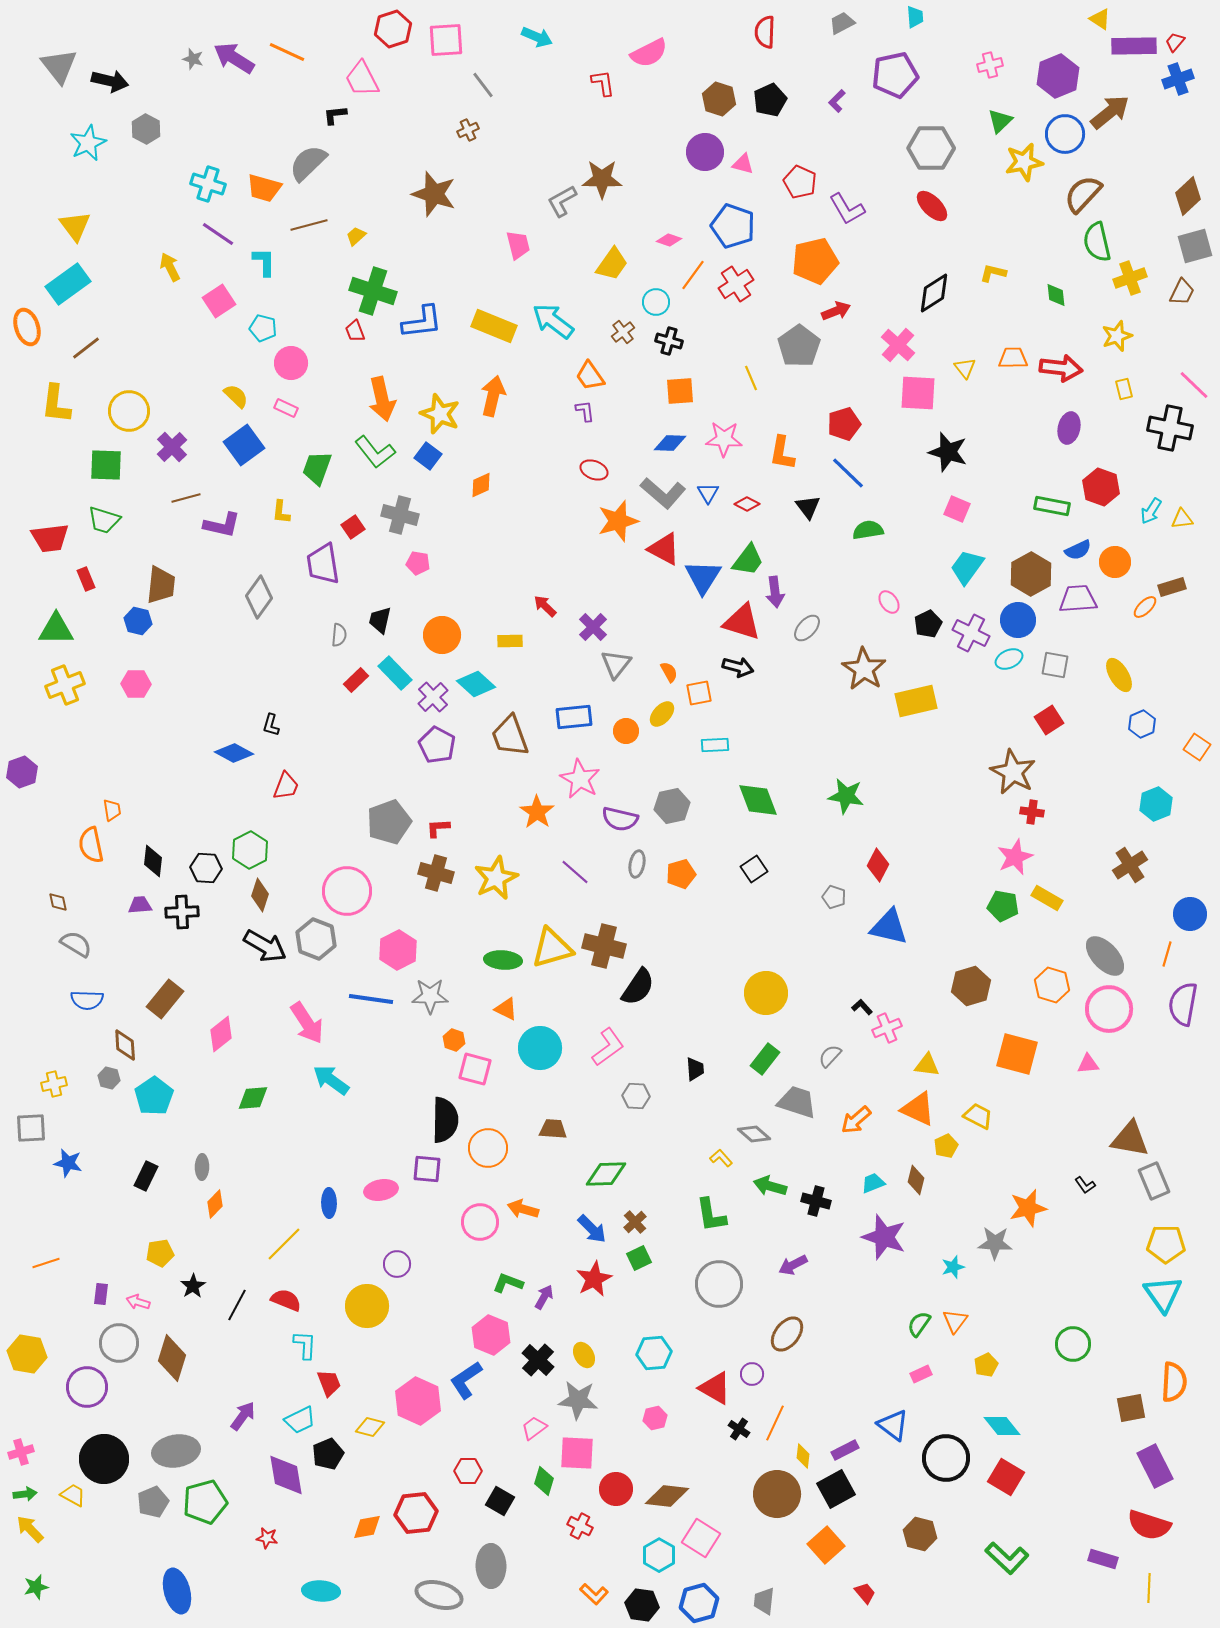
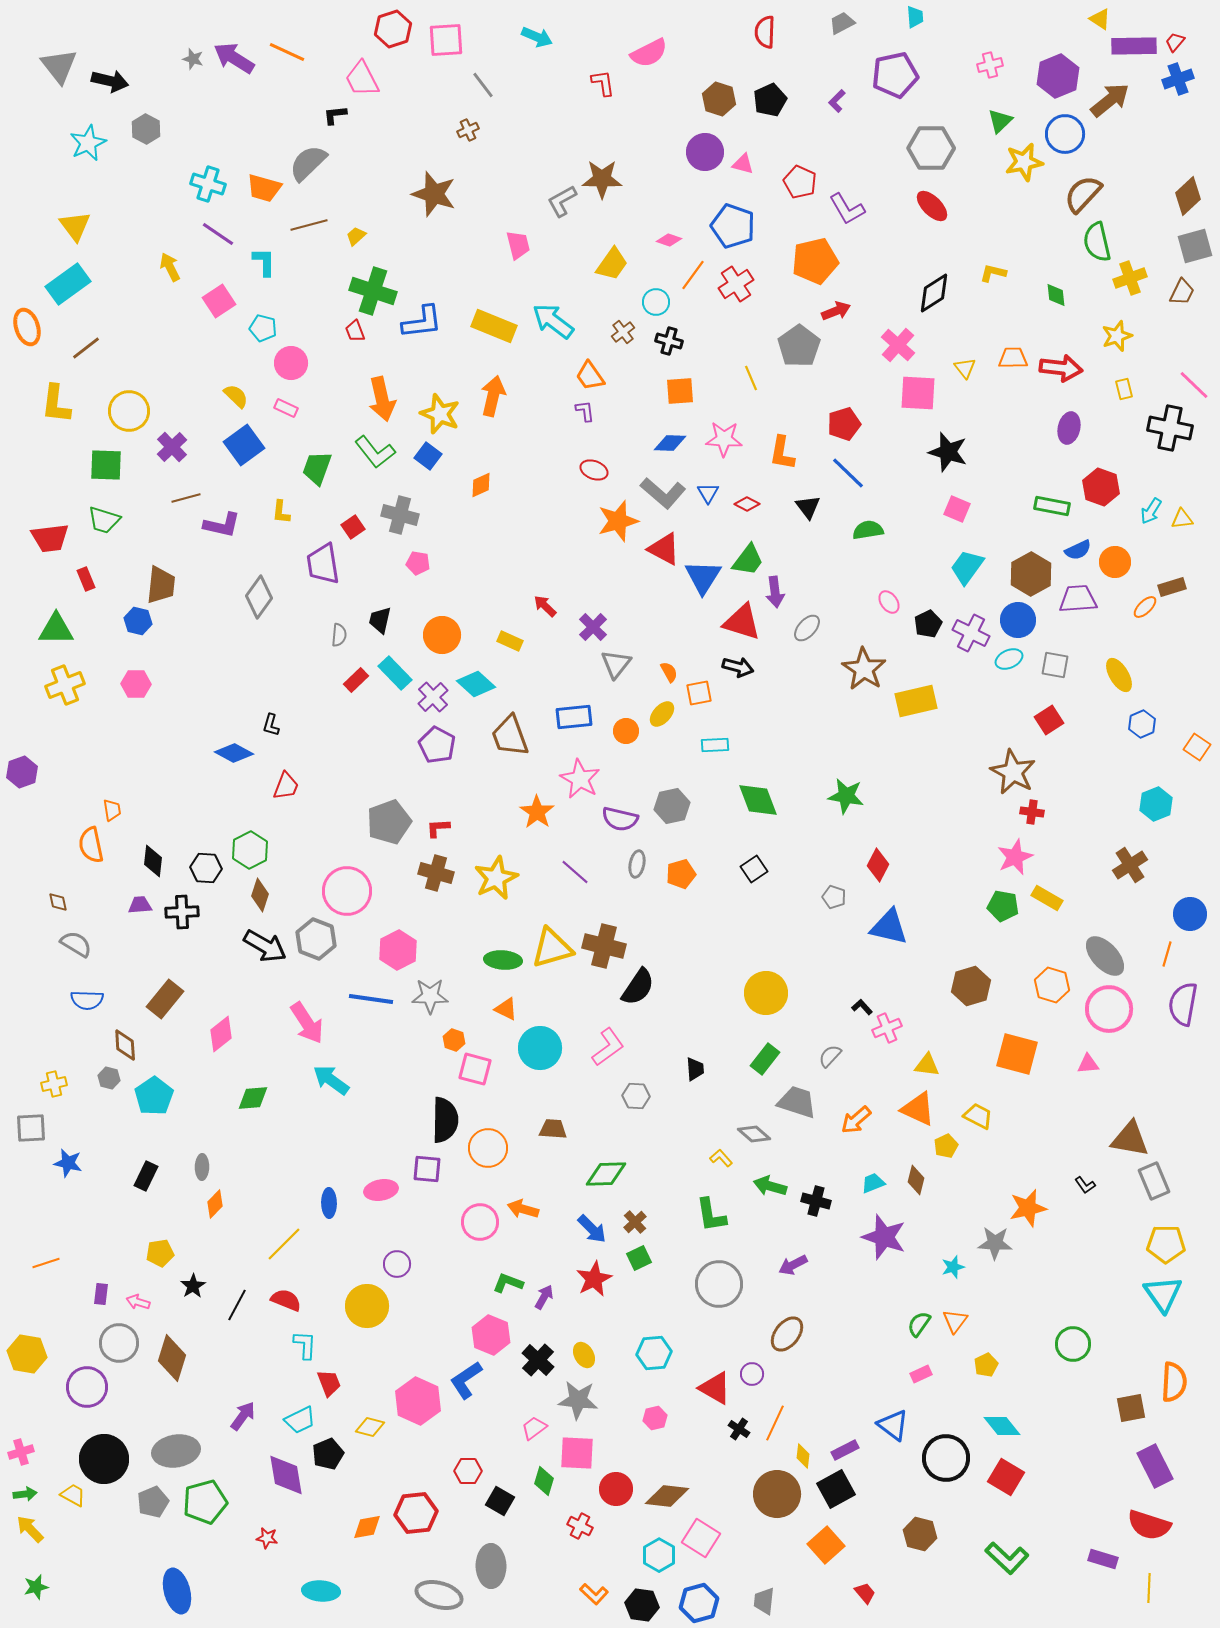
brown arrow at (1110, 112): moved 12 px up
yellow rectangle at (510, 641): rotated 25 degrees clockwise
